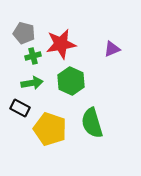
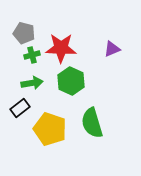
red star: moved 4 px down; rotated 12 degrees clockwise
green cross: moved 1 px left, 1 px up
black rectangle: rotated 66 degrees counterclockwise
